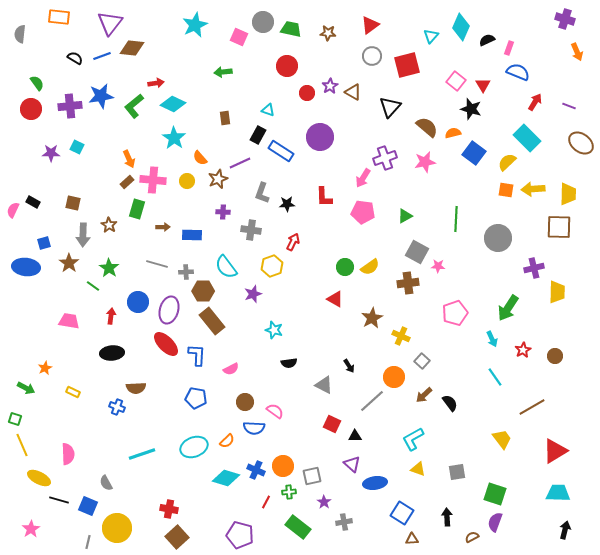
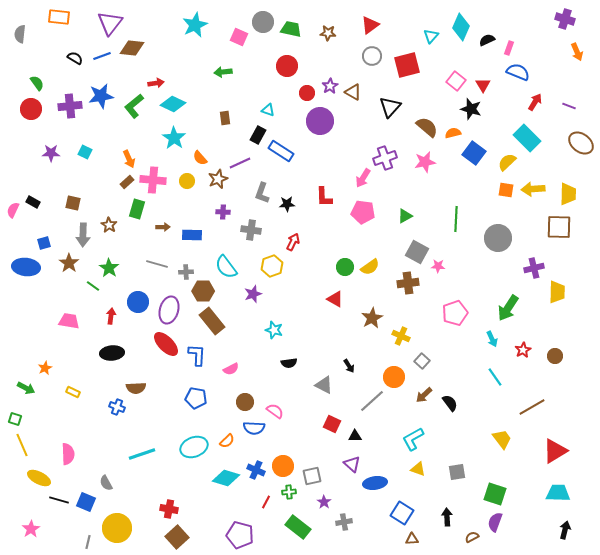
purple circle at (320, 137): moved 16 px up
cyan square at (77, 147): moved 8 px right, 5 px down
blue square at (88, 506): moved 2 px left, 4 px up
